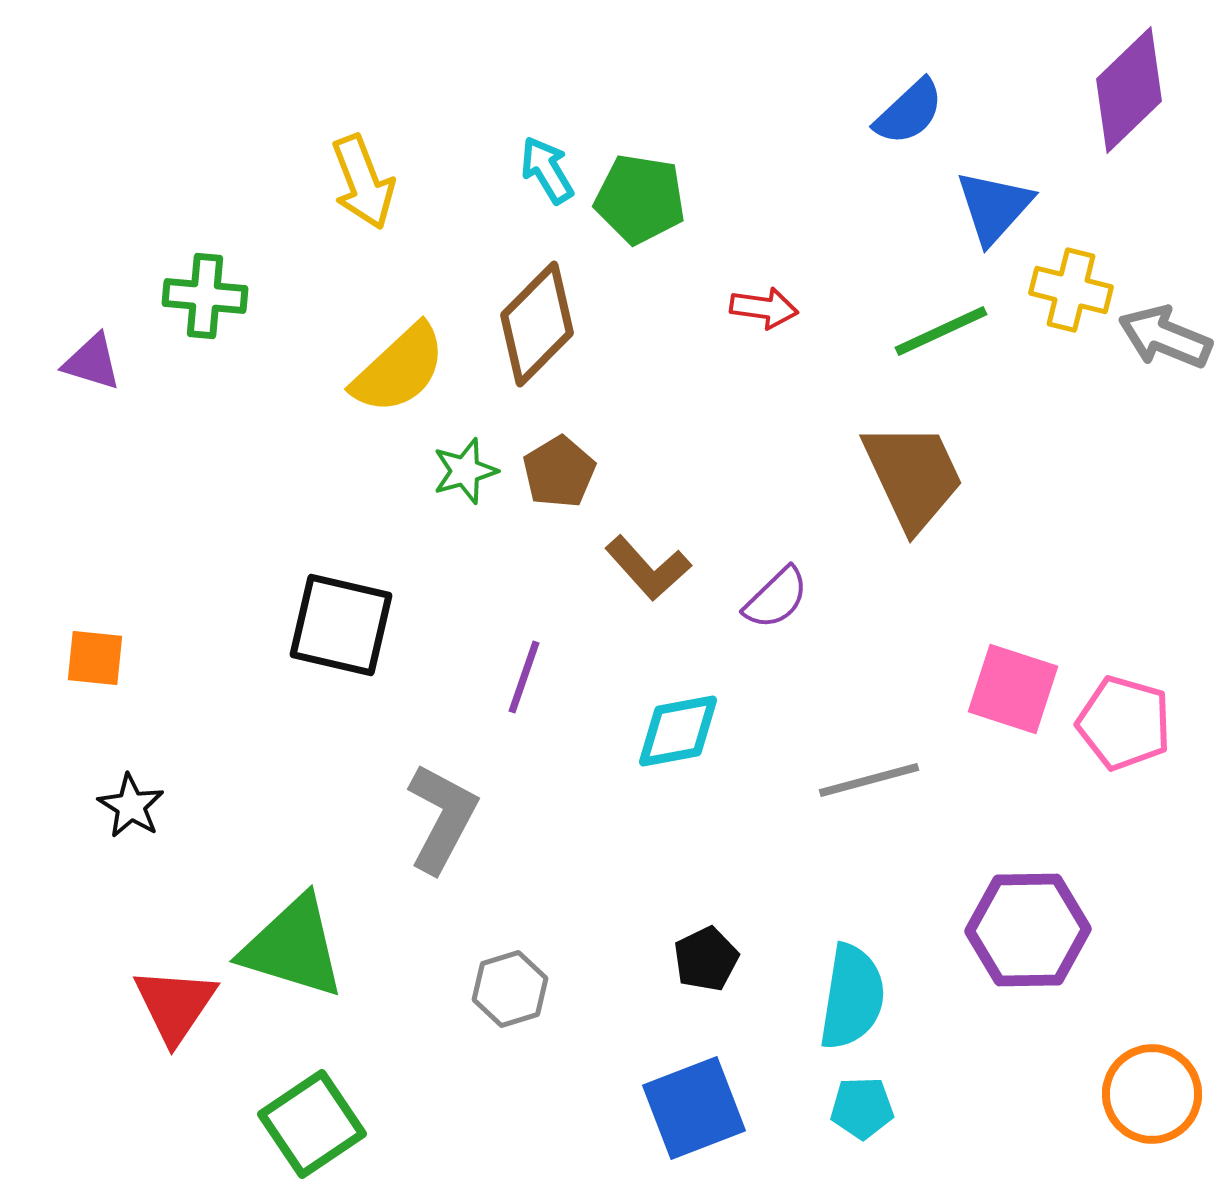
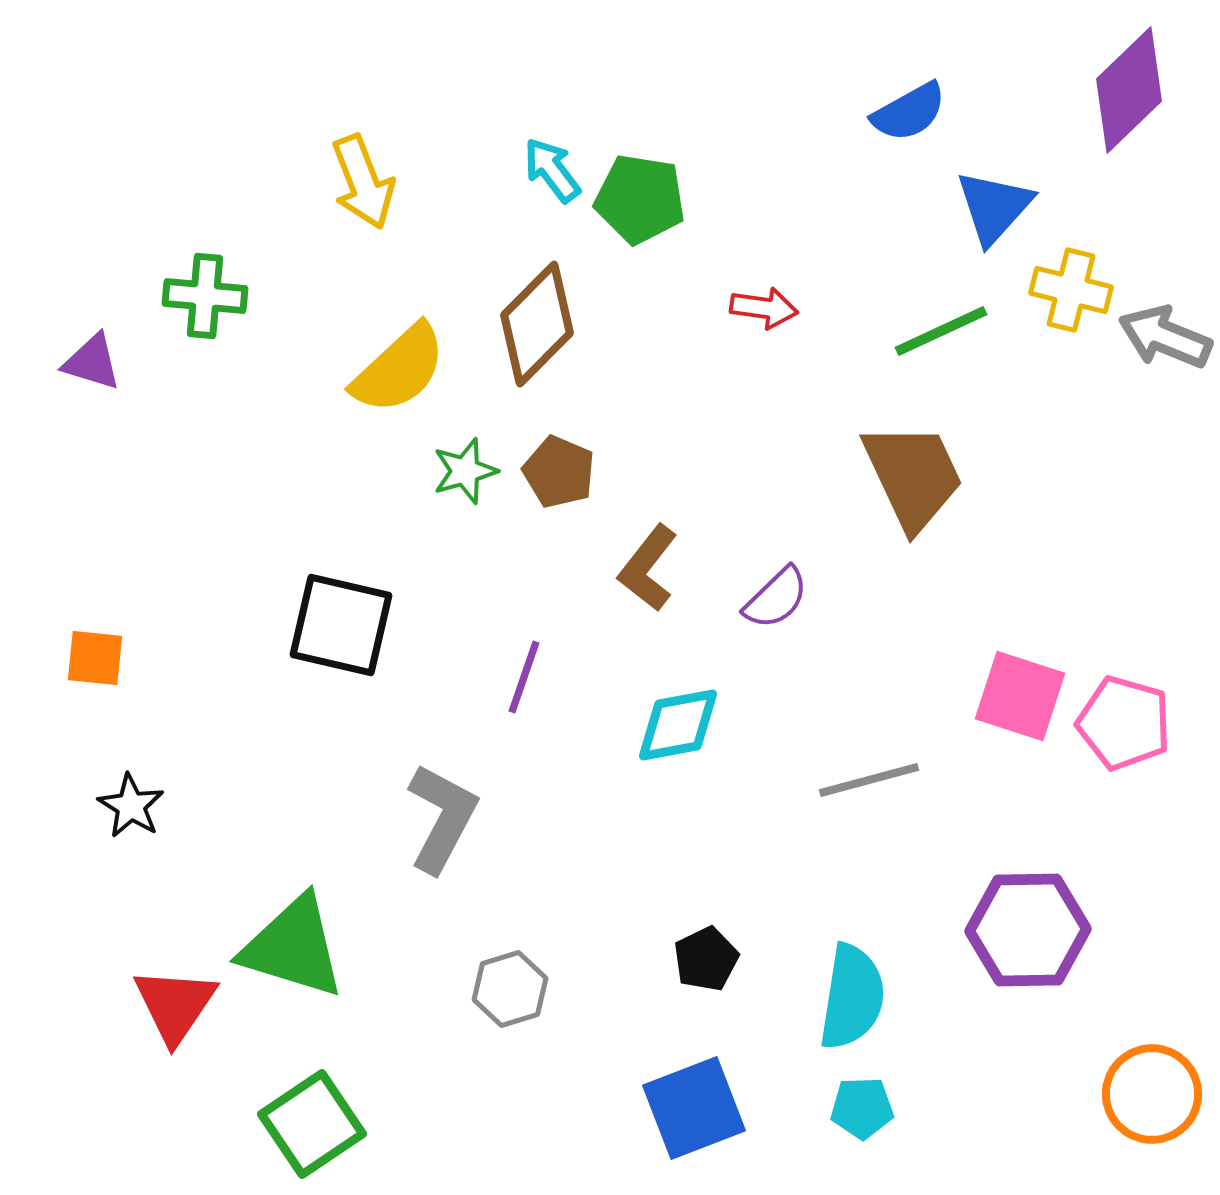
blue semicircle: rotated 14 degrees clockwise
cyan arrow: moved 5 px right; rotated 6 degrees counterclockwise
brown pentagon: rotated 18 degrees counterclockwise
brown L-shape: rotated 80 degrees clockwise
pink square: moved 7 px right, 7 px down
cyan diamond: moved 6 px up
